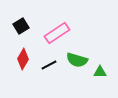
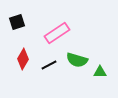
black square: moved 4 px left, 4 px up; rotated 14 degrees clockwise
